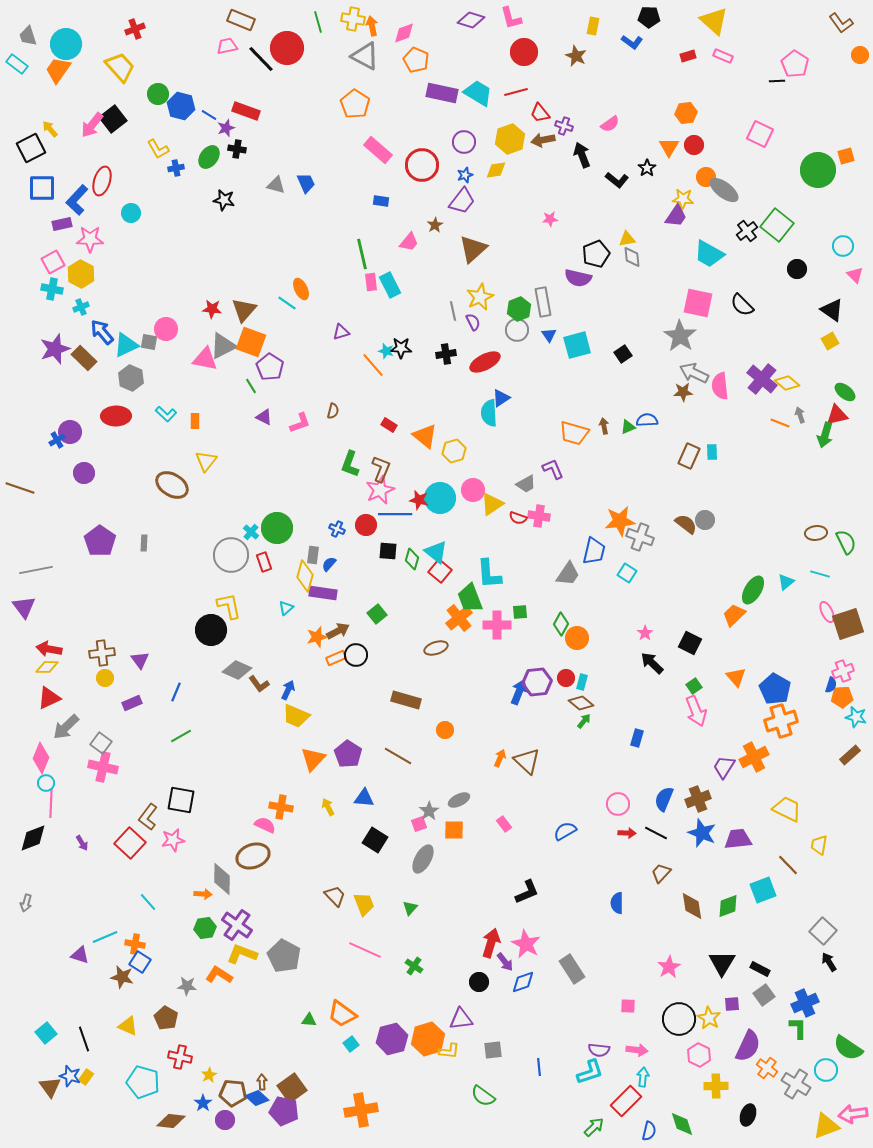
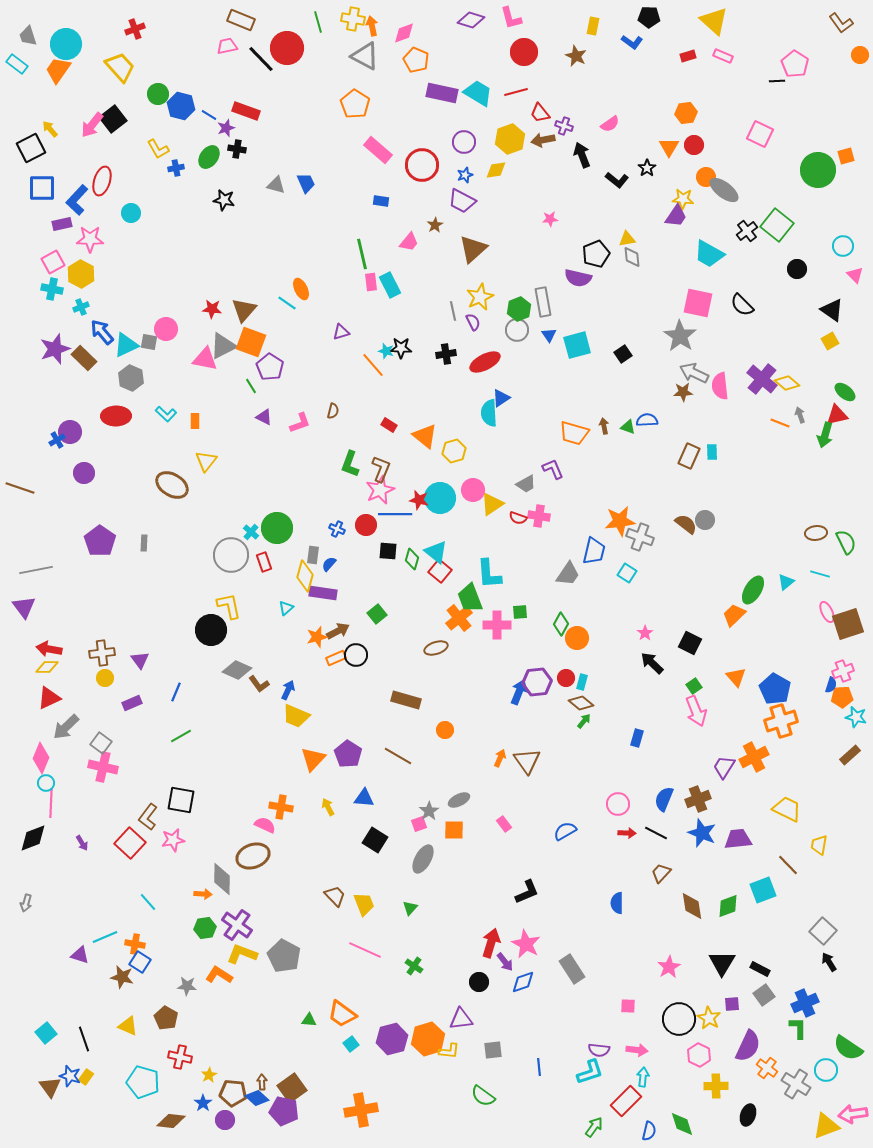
purple trapezoid at (462, 201): rotated 80 degrees clockwise
green triangle at (628, 427): rotated 42 degrees clockwise
brown triangle at (527, 761): rotated 12 degrees clockwise
green arrow at (594, 1127): rotated 10 degrees counterclockwise
